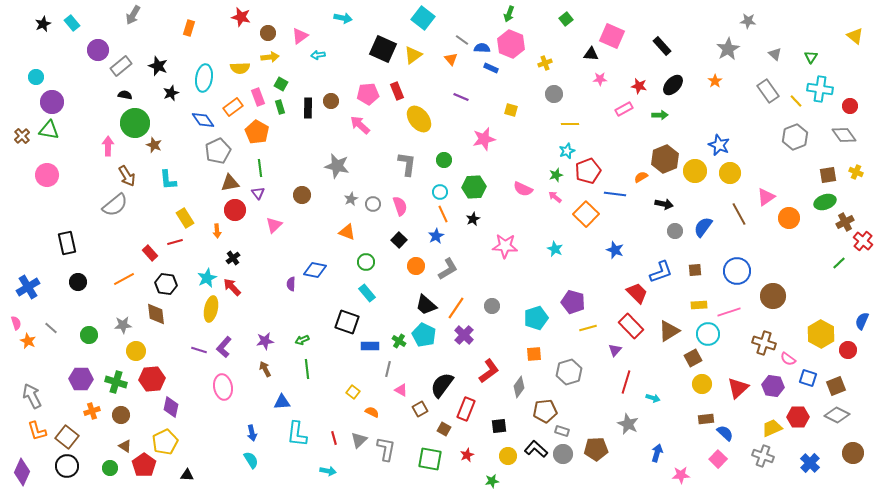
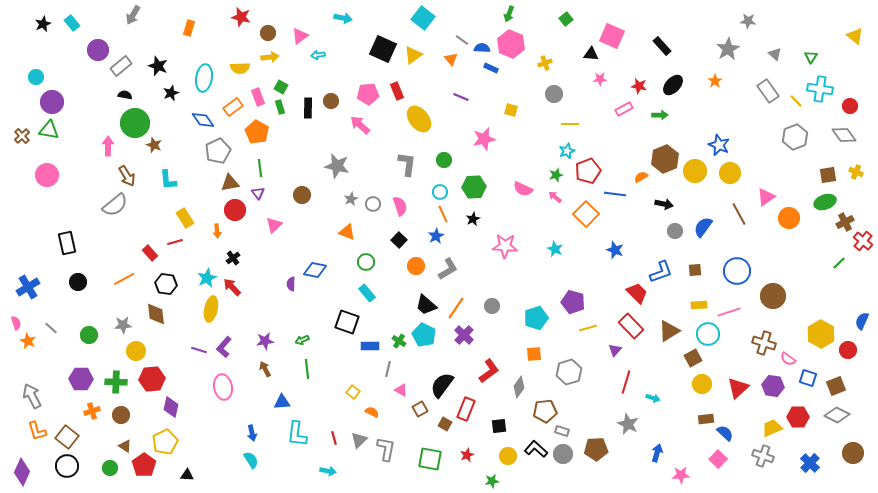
green square at (281, 84): moved 3 px down
green cross at (116, 382): rotated 15 degrees counterclockwise
brown square at (444, 429): moved 1 px right, 5 px up
